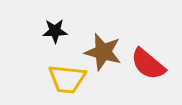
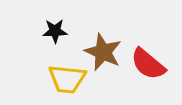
brown star: rotated 9 degrees clockwise
